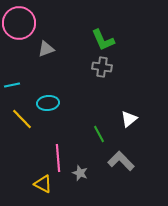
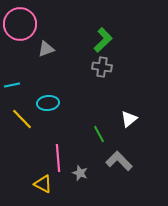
pink circle: moved 1 px right, 1 px down
green L-shape: rotated 110 degrees counterclockwise
gray L-shape: moved 2 px left
